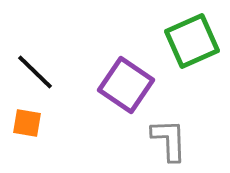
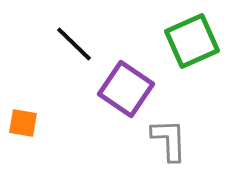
black line: moved 39 px right, 28 px up
purple square: moved 4 px down
orange square: moved 4 px left
